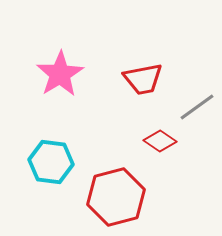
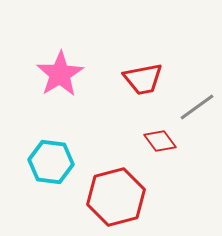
red diamond: rotated 20 degrees clockwise
